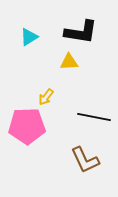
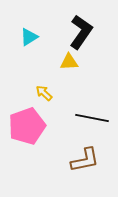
black L-shape: rotated 64 degrees counterclockwise
yellow arrow: moved 2 px left, 4 px up; rotated 96 degrees clockwise
black line: moved 2 px left, 1 px down
pink pentagon: rotated 18 degrees counterclockwise
brown L-shape: rotated 76 degrees counterclockwise
